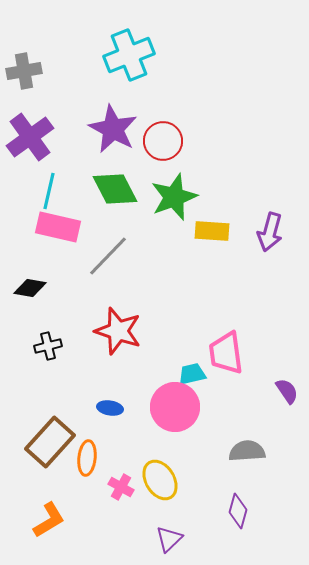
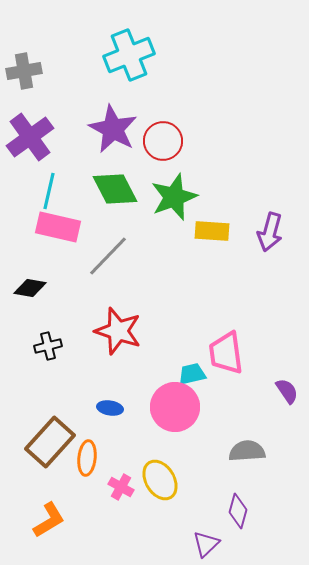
purple triangle: moved 37 px right, 5 px down
